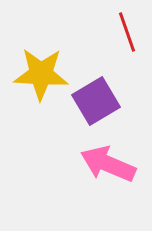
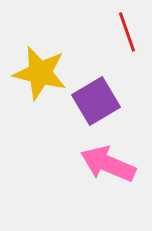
yellow star: moved 1 px left, 1 px up; rotated 10 degrees clockwise
